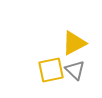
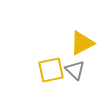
yellow triangle: moved 8 px right
